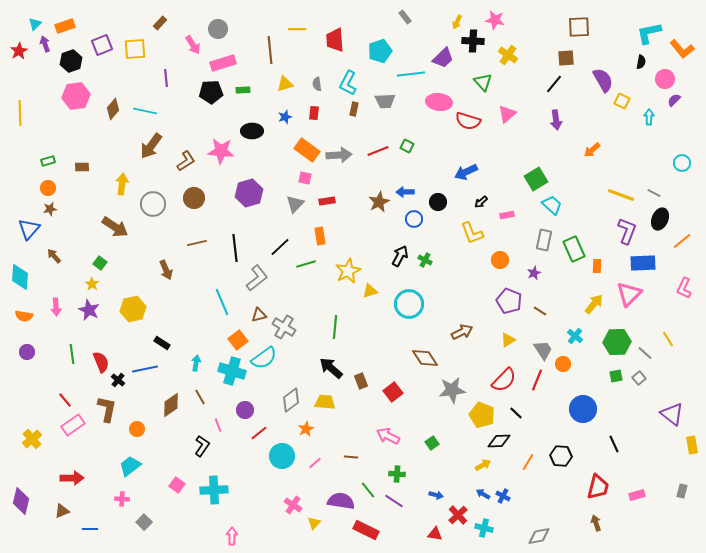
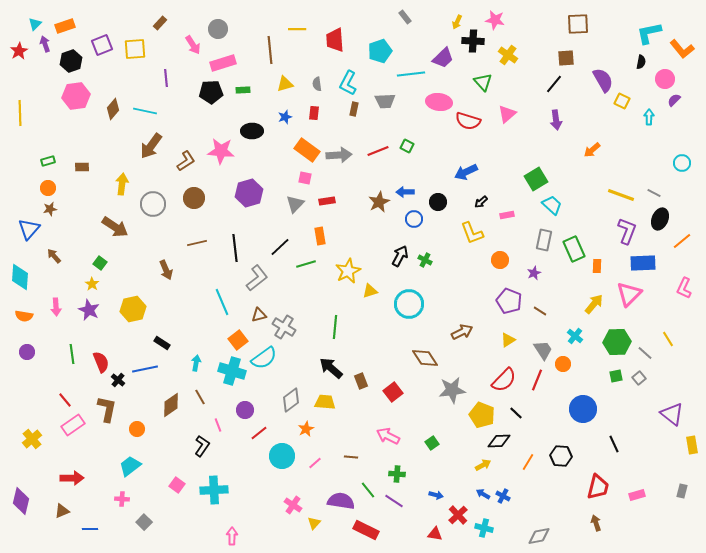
brown square at (579, 27): moved 1 px left, 3 px up
